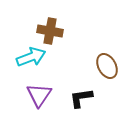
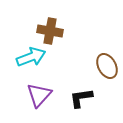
purple triangle: rotated 8 degrees clockwise
